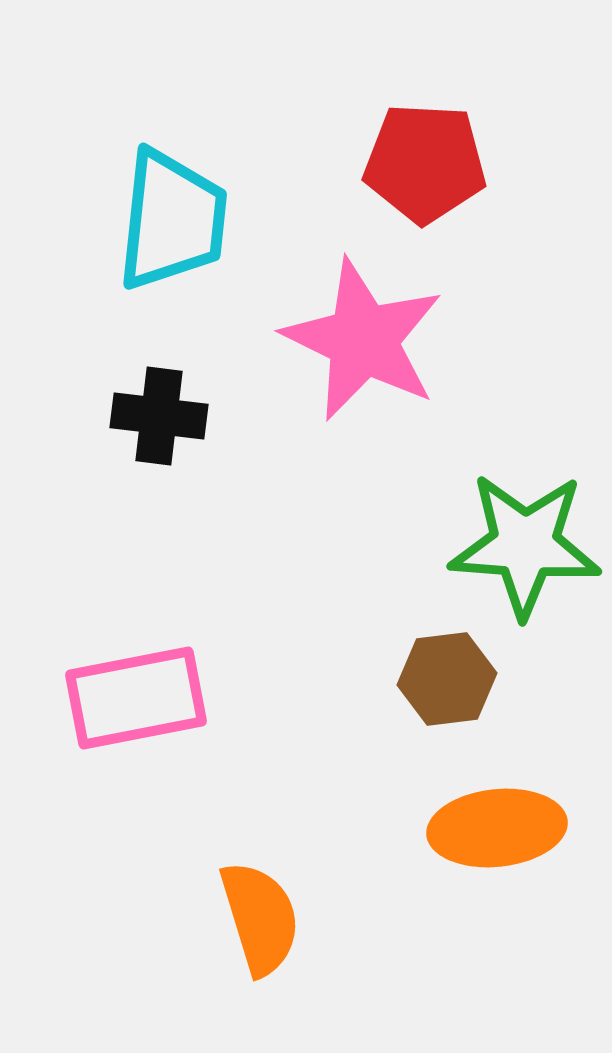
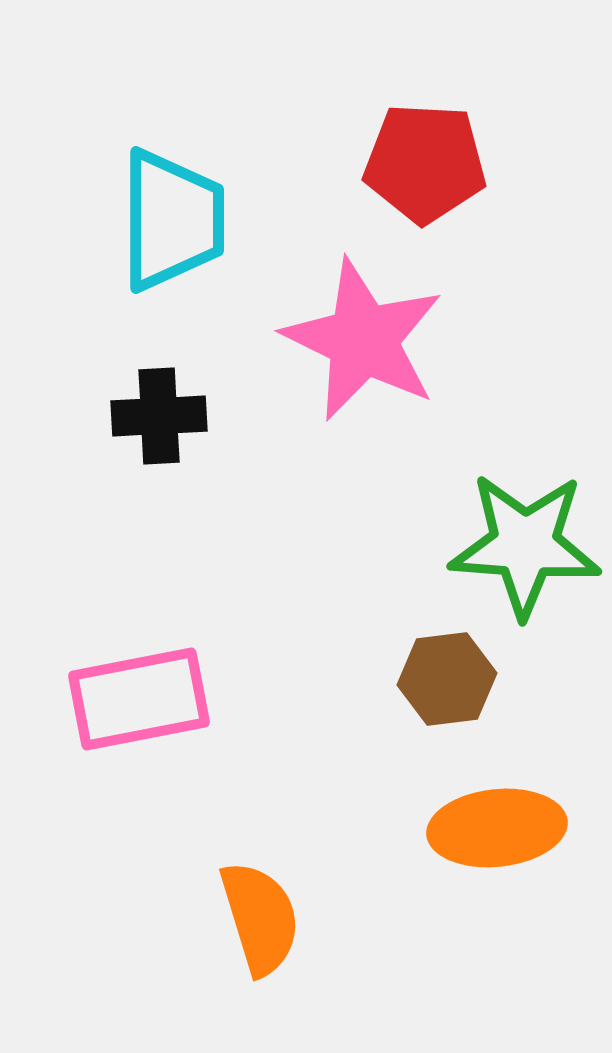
cyan trapezoid: rotated 6 degrees counterclockwise
black cross: rotated 10 degrees counterclockwise
pink rectangle: moved 3 px right, 1 px down
